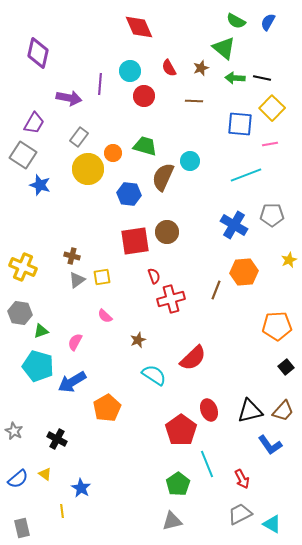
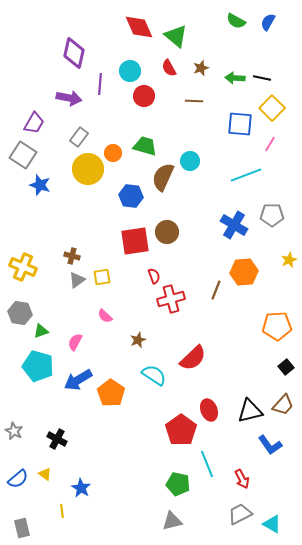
green triangle at (224, 48): moved 48 px left, 12 px up
purple diamond at (38, 53): moved 36 px right
pink line at (270, 144): rotated 49 degrees counterclockwise
blue hexagon at (129, 194): moved 2 px right, 2 px down
blue arrow at (72, 382): moved 6 px right, 2 px up
orange pentagon at (107, 408): moved 4 px right, 15 px up; rotated 8 degrees counterclockwise
brown trapezoid at (283, 411): moved 6 px up
green pentagon at (178, 484): rotated 25 degrees counterclockwise
